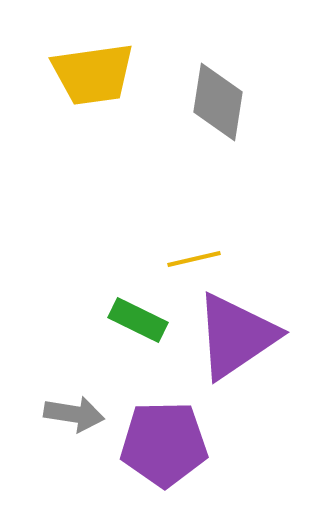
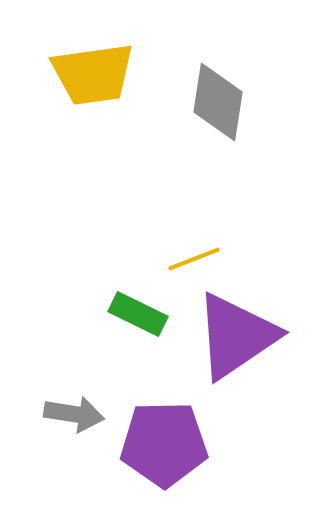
yellow line: rotated 8 degrees counterclockwise
green rectangle: moved 6 px up
